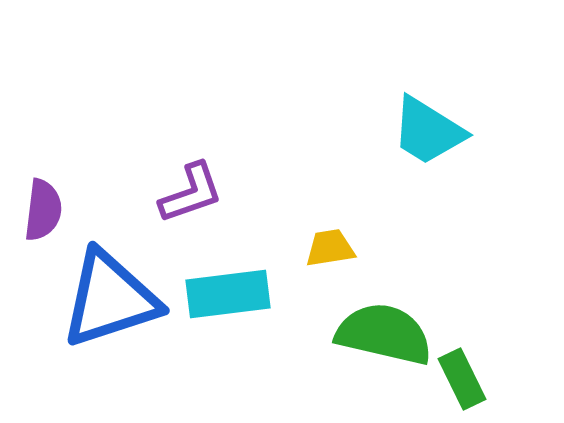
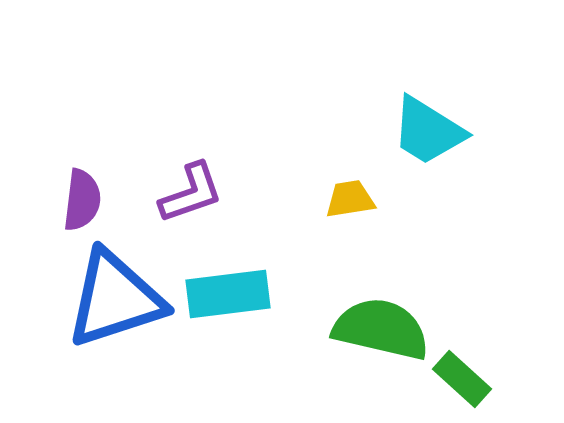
purple semicircle: moved 39 px right, 10 px up
yellow trapezoid: moved 20 px right, 49 px up
blue triangle: moved 5 px right
green semicircle: moved 3 px left, 5 px up
green rectangle: rotated 22 degrees counterclockwise
